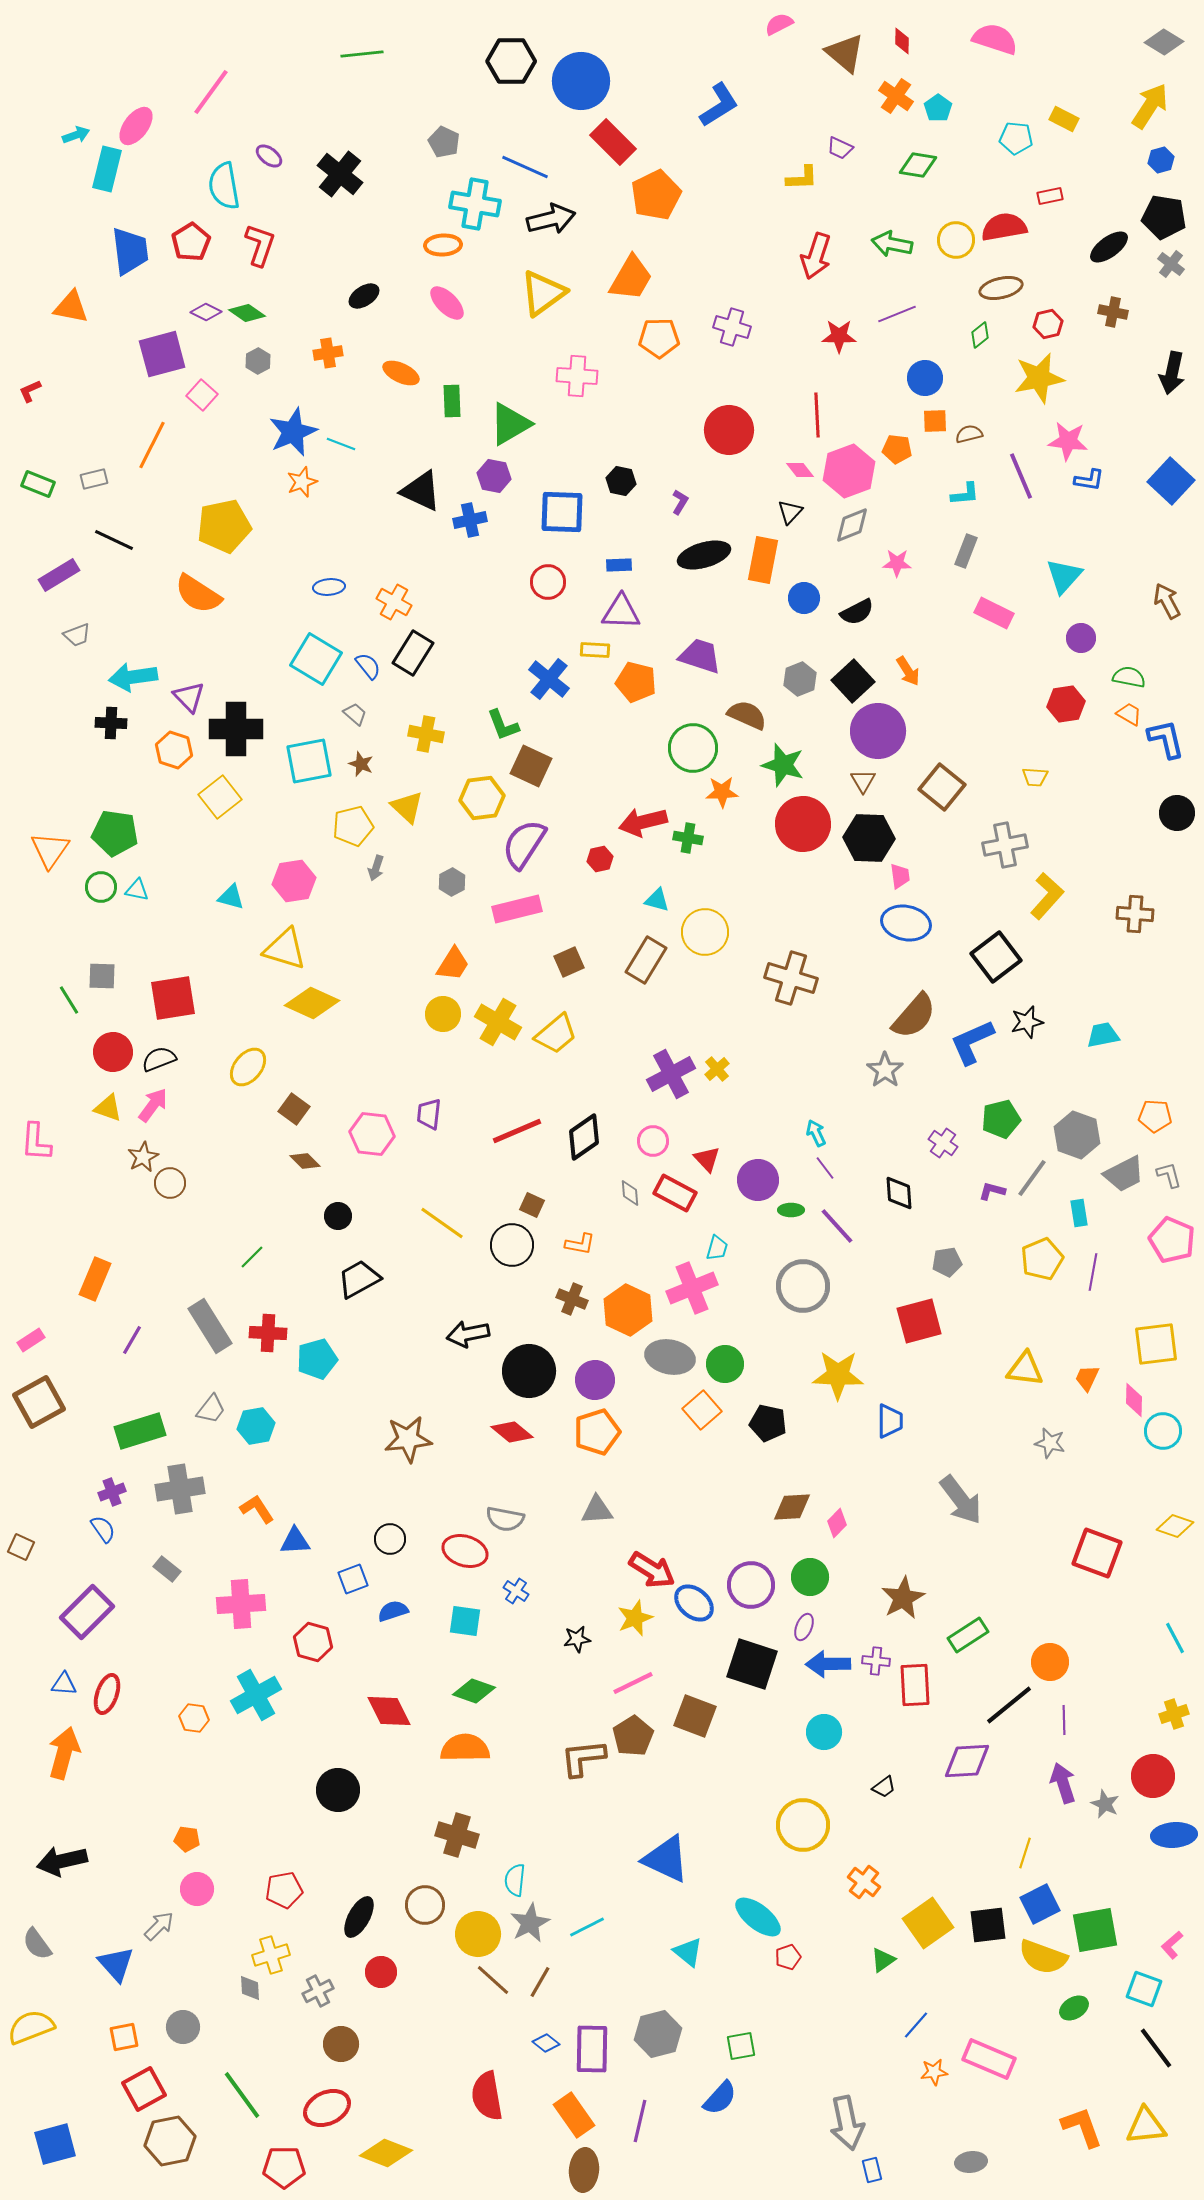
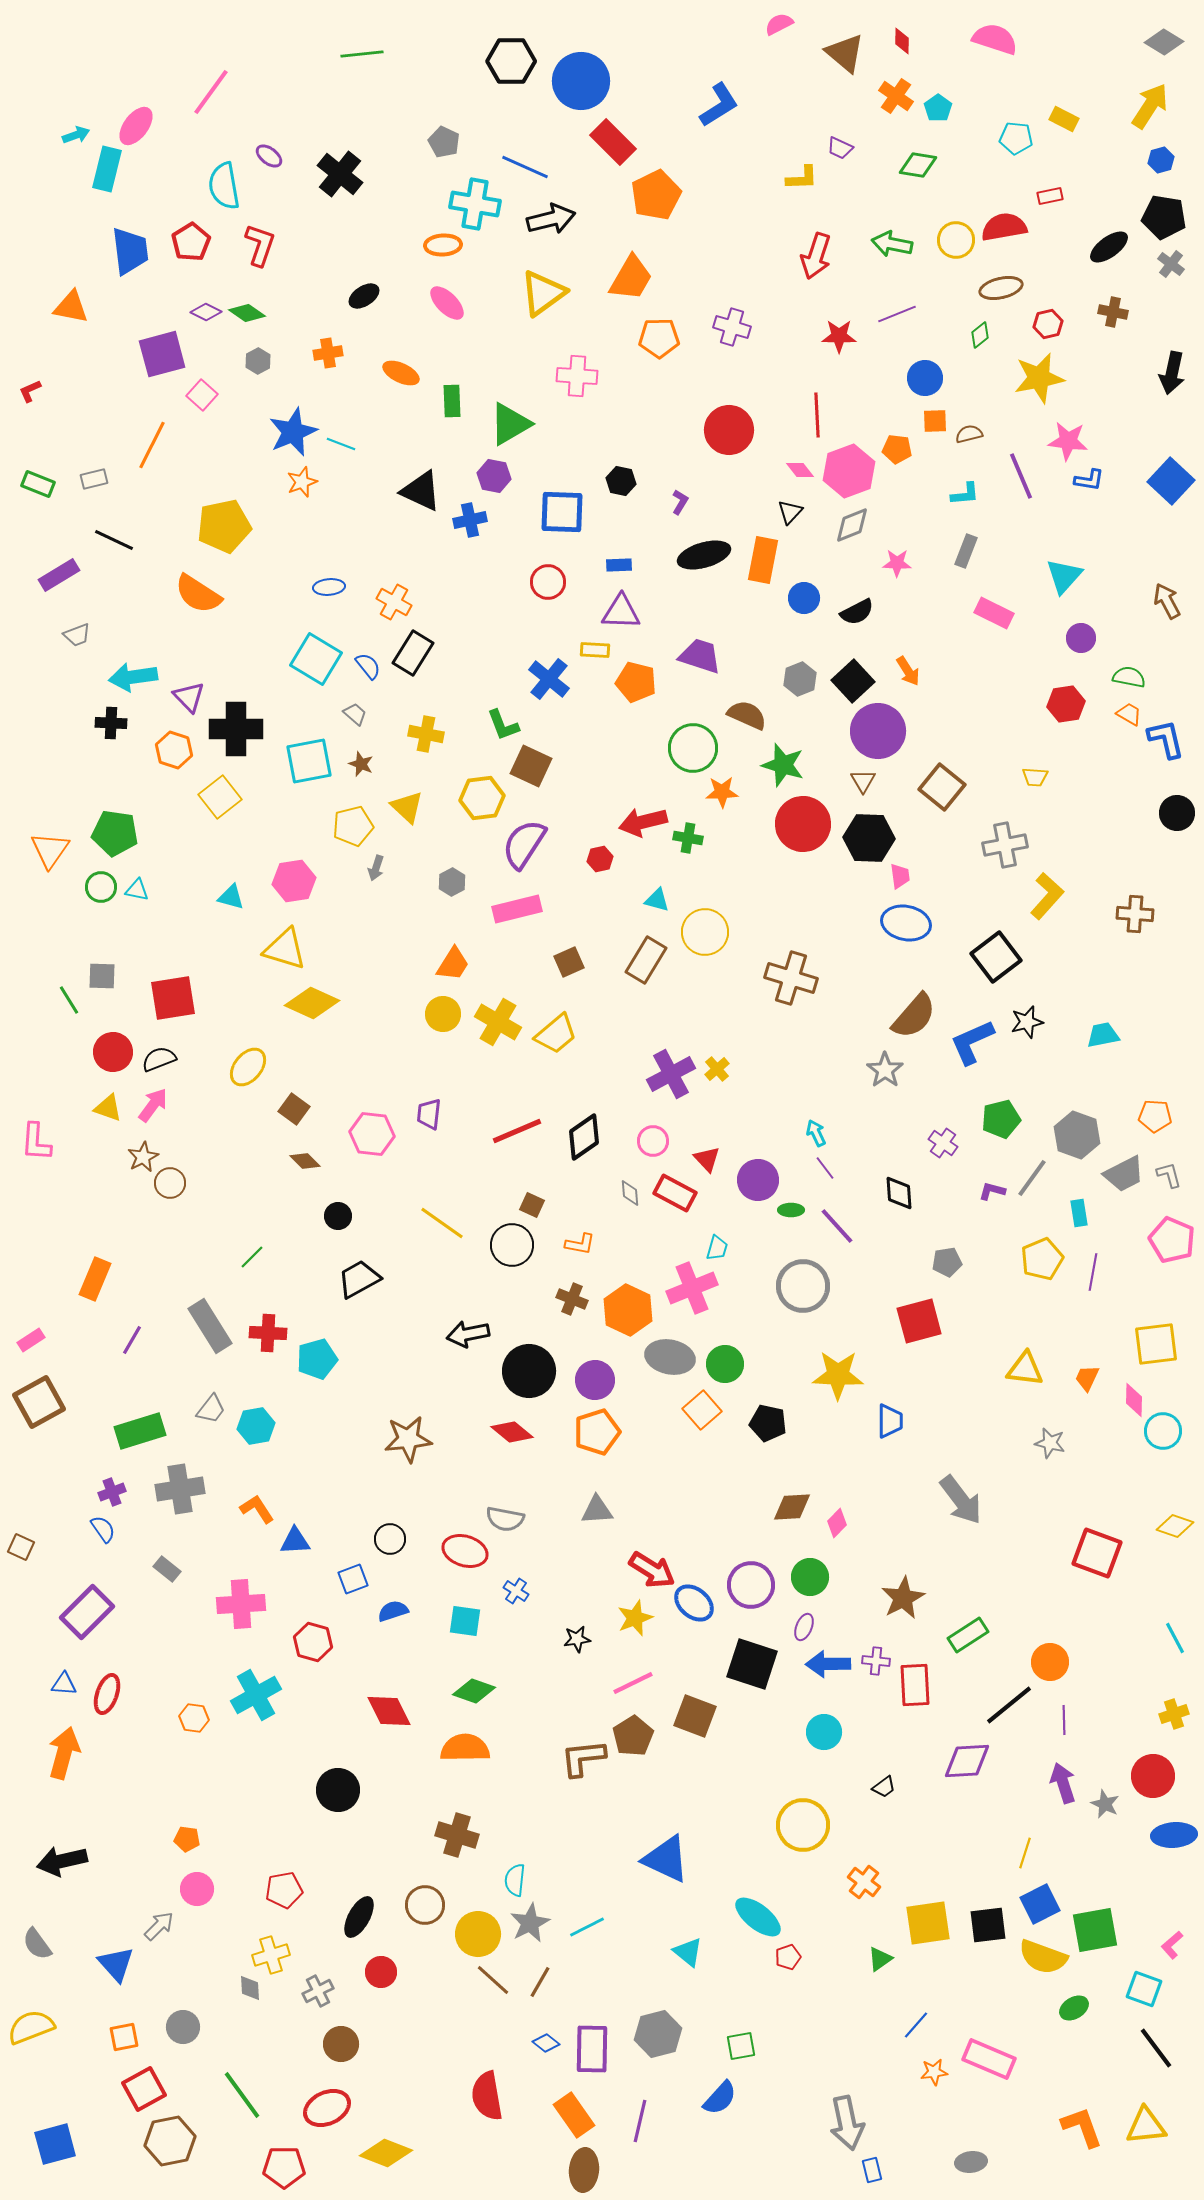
yellow square at (928, 1923): rotated 27 degrees clockwise
green triangle at (883, 1960): moved 3 px left, 1 px up
